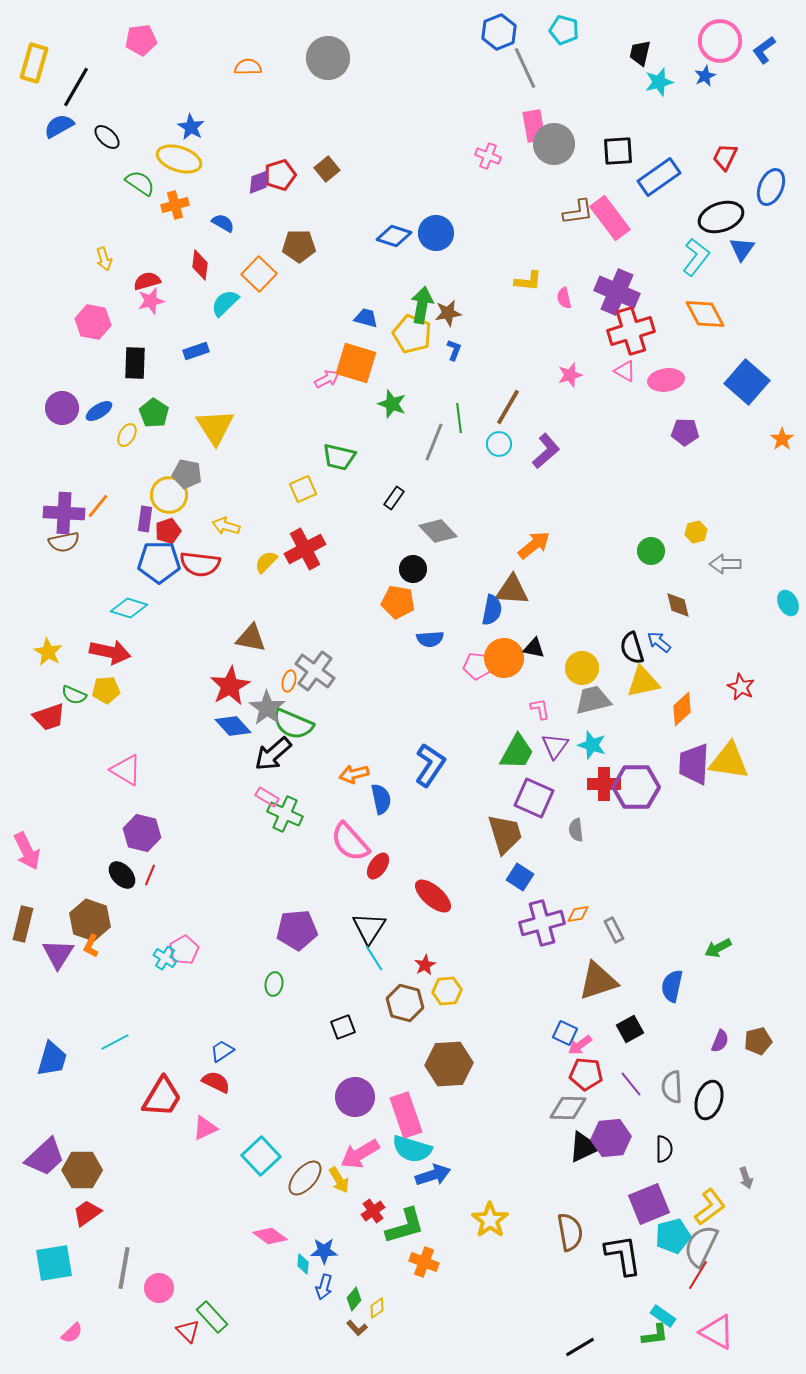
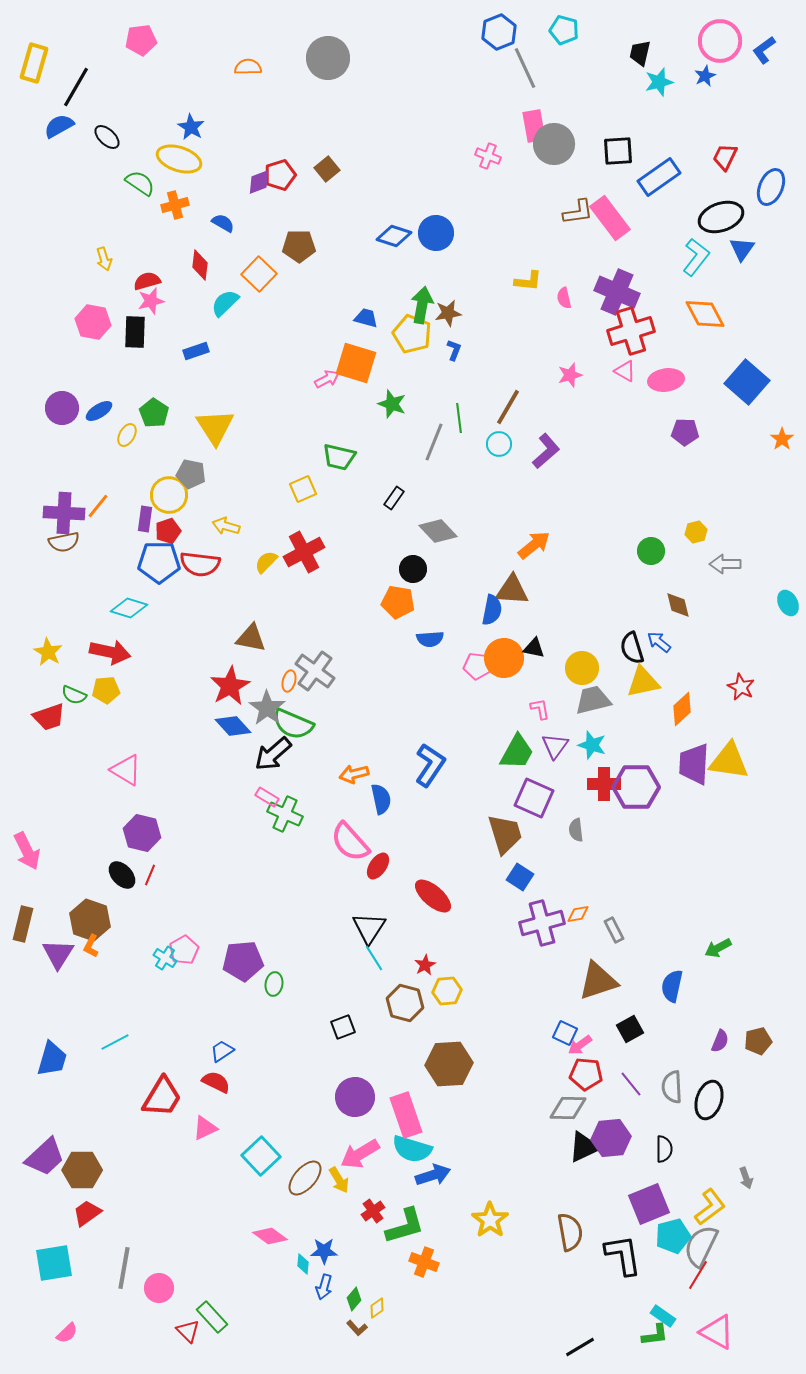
black rectangle at (135, 363): moved 31 px up
gray pentagon at (187, 474): moved 4 px right
red cross at (305, 549): moved 1 px left, 3 px down
purple pentagon at (297, 930): moved 54 px left, 31 px down
pink semicircle at (72, 1333): moved 5 px left
